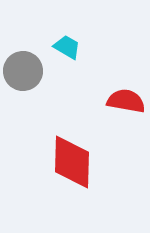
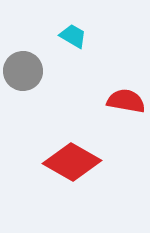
cyan trapezoid: moved 6 px right, 11 px up
red diamond: rotated 62 degrees counterclockwise
